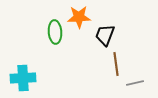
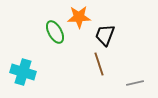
green ellipse: rotated 25 degrees counterclockwise
brown line: moved 17 px left; rotated 10 degrees counterclockwise
cyan cross: moved 6 px up; rotated 20 degrees clockwise
